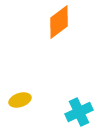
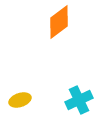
cyan cross: moved 12 px up
